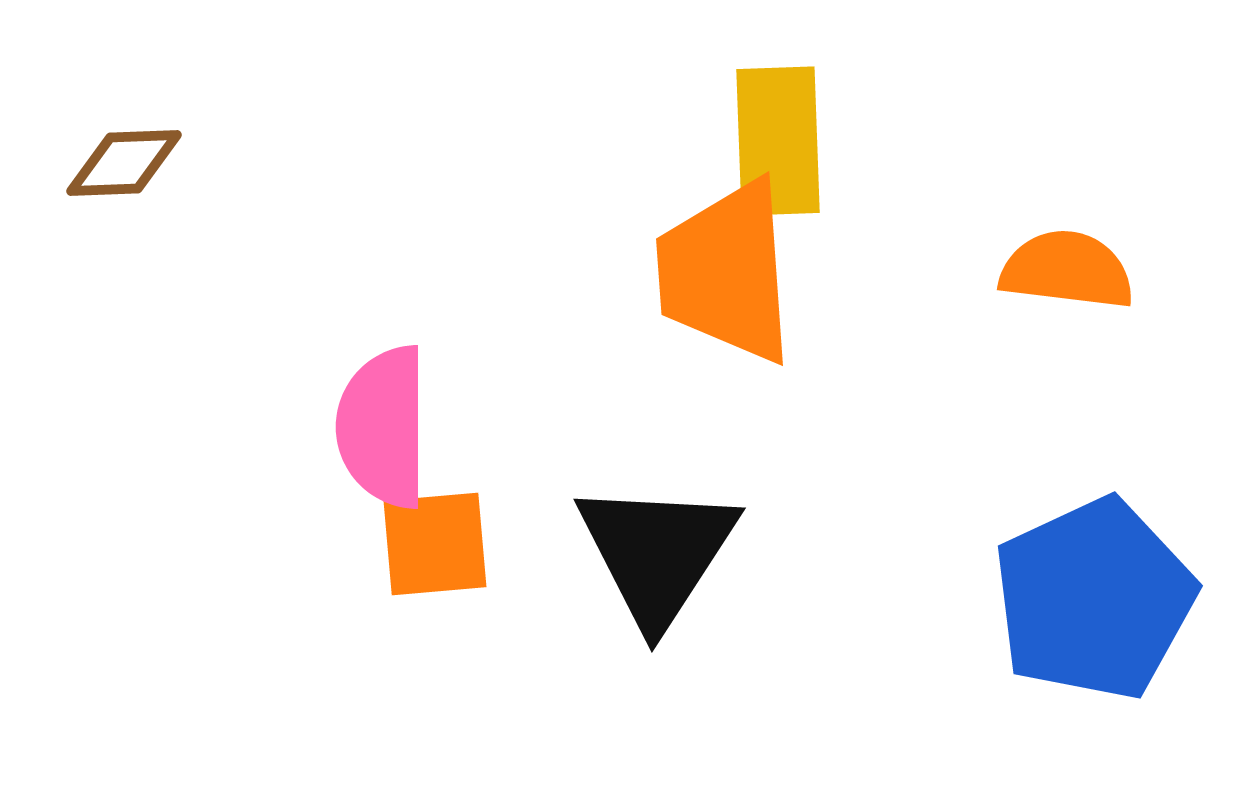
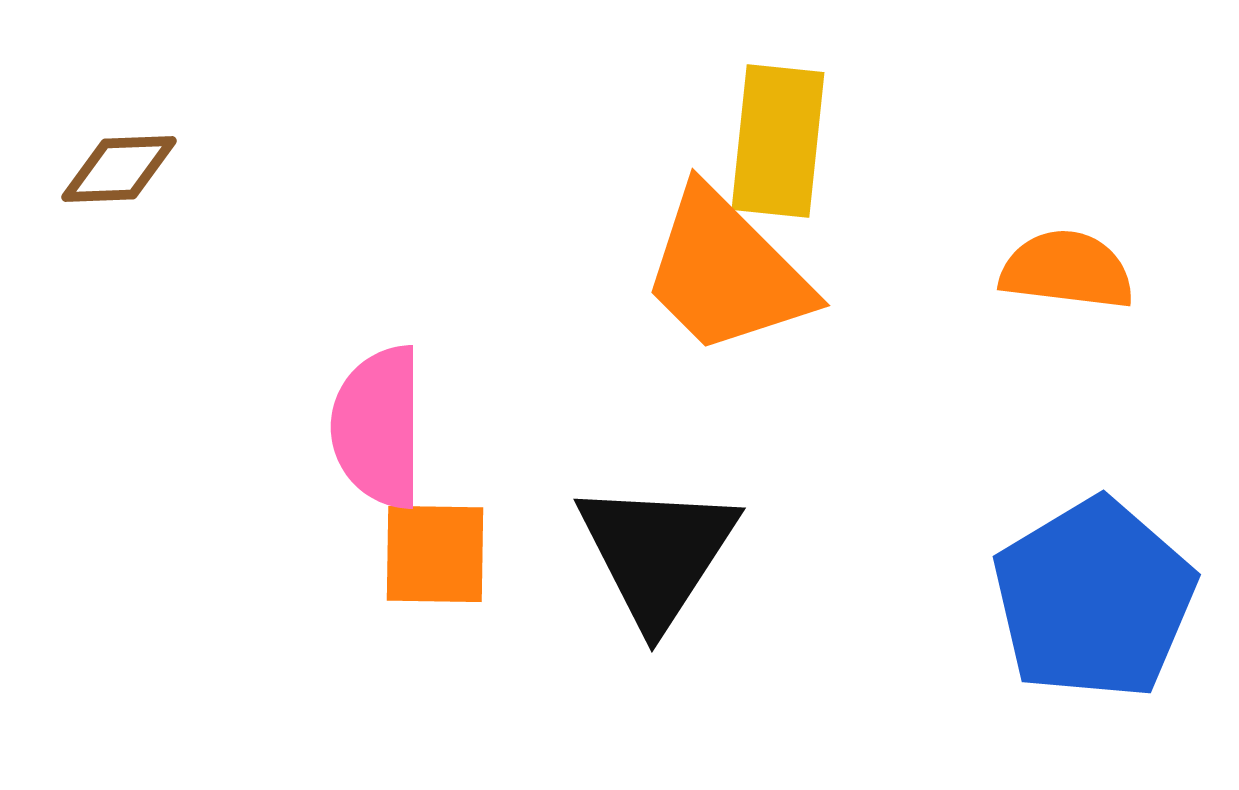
yellow rectangle: rotated 8 degrees clockwise
brown diamond: moved 5 px left, 6 px down
orange trapezoid: rotated 41 degrees counterclockwise
pink semicircle: moved 5 px left
orange square: moved 10 px down; rotated 6 degrees clockwise
blue pentagon: rotated 6 degrees counterclockwise
